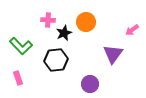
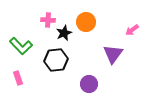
purple circle: moved 1 px left
